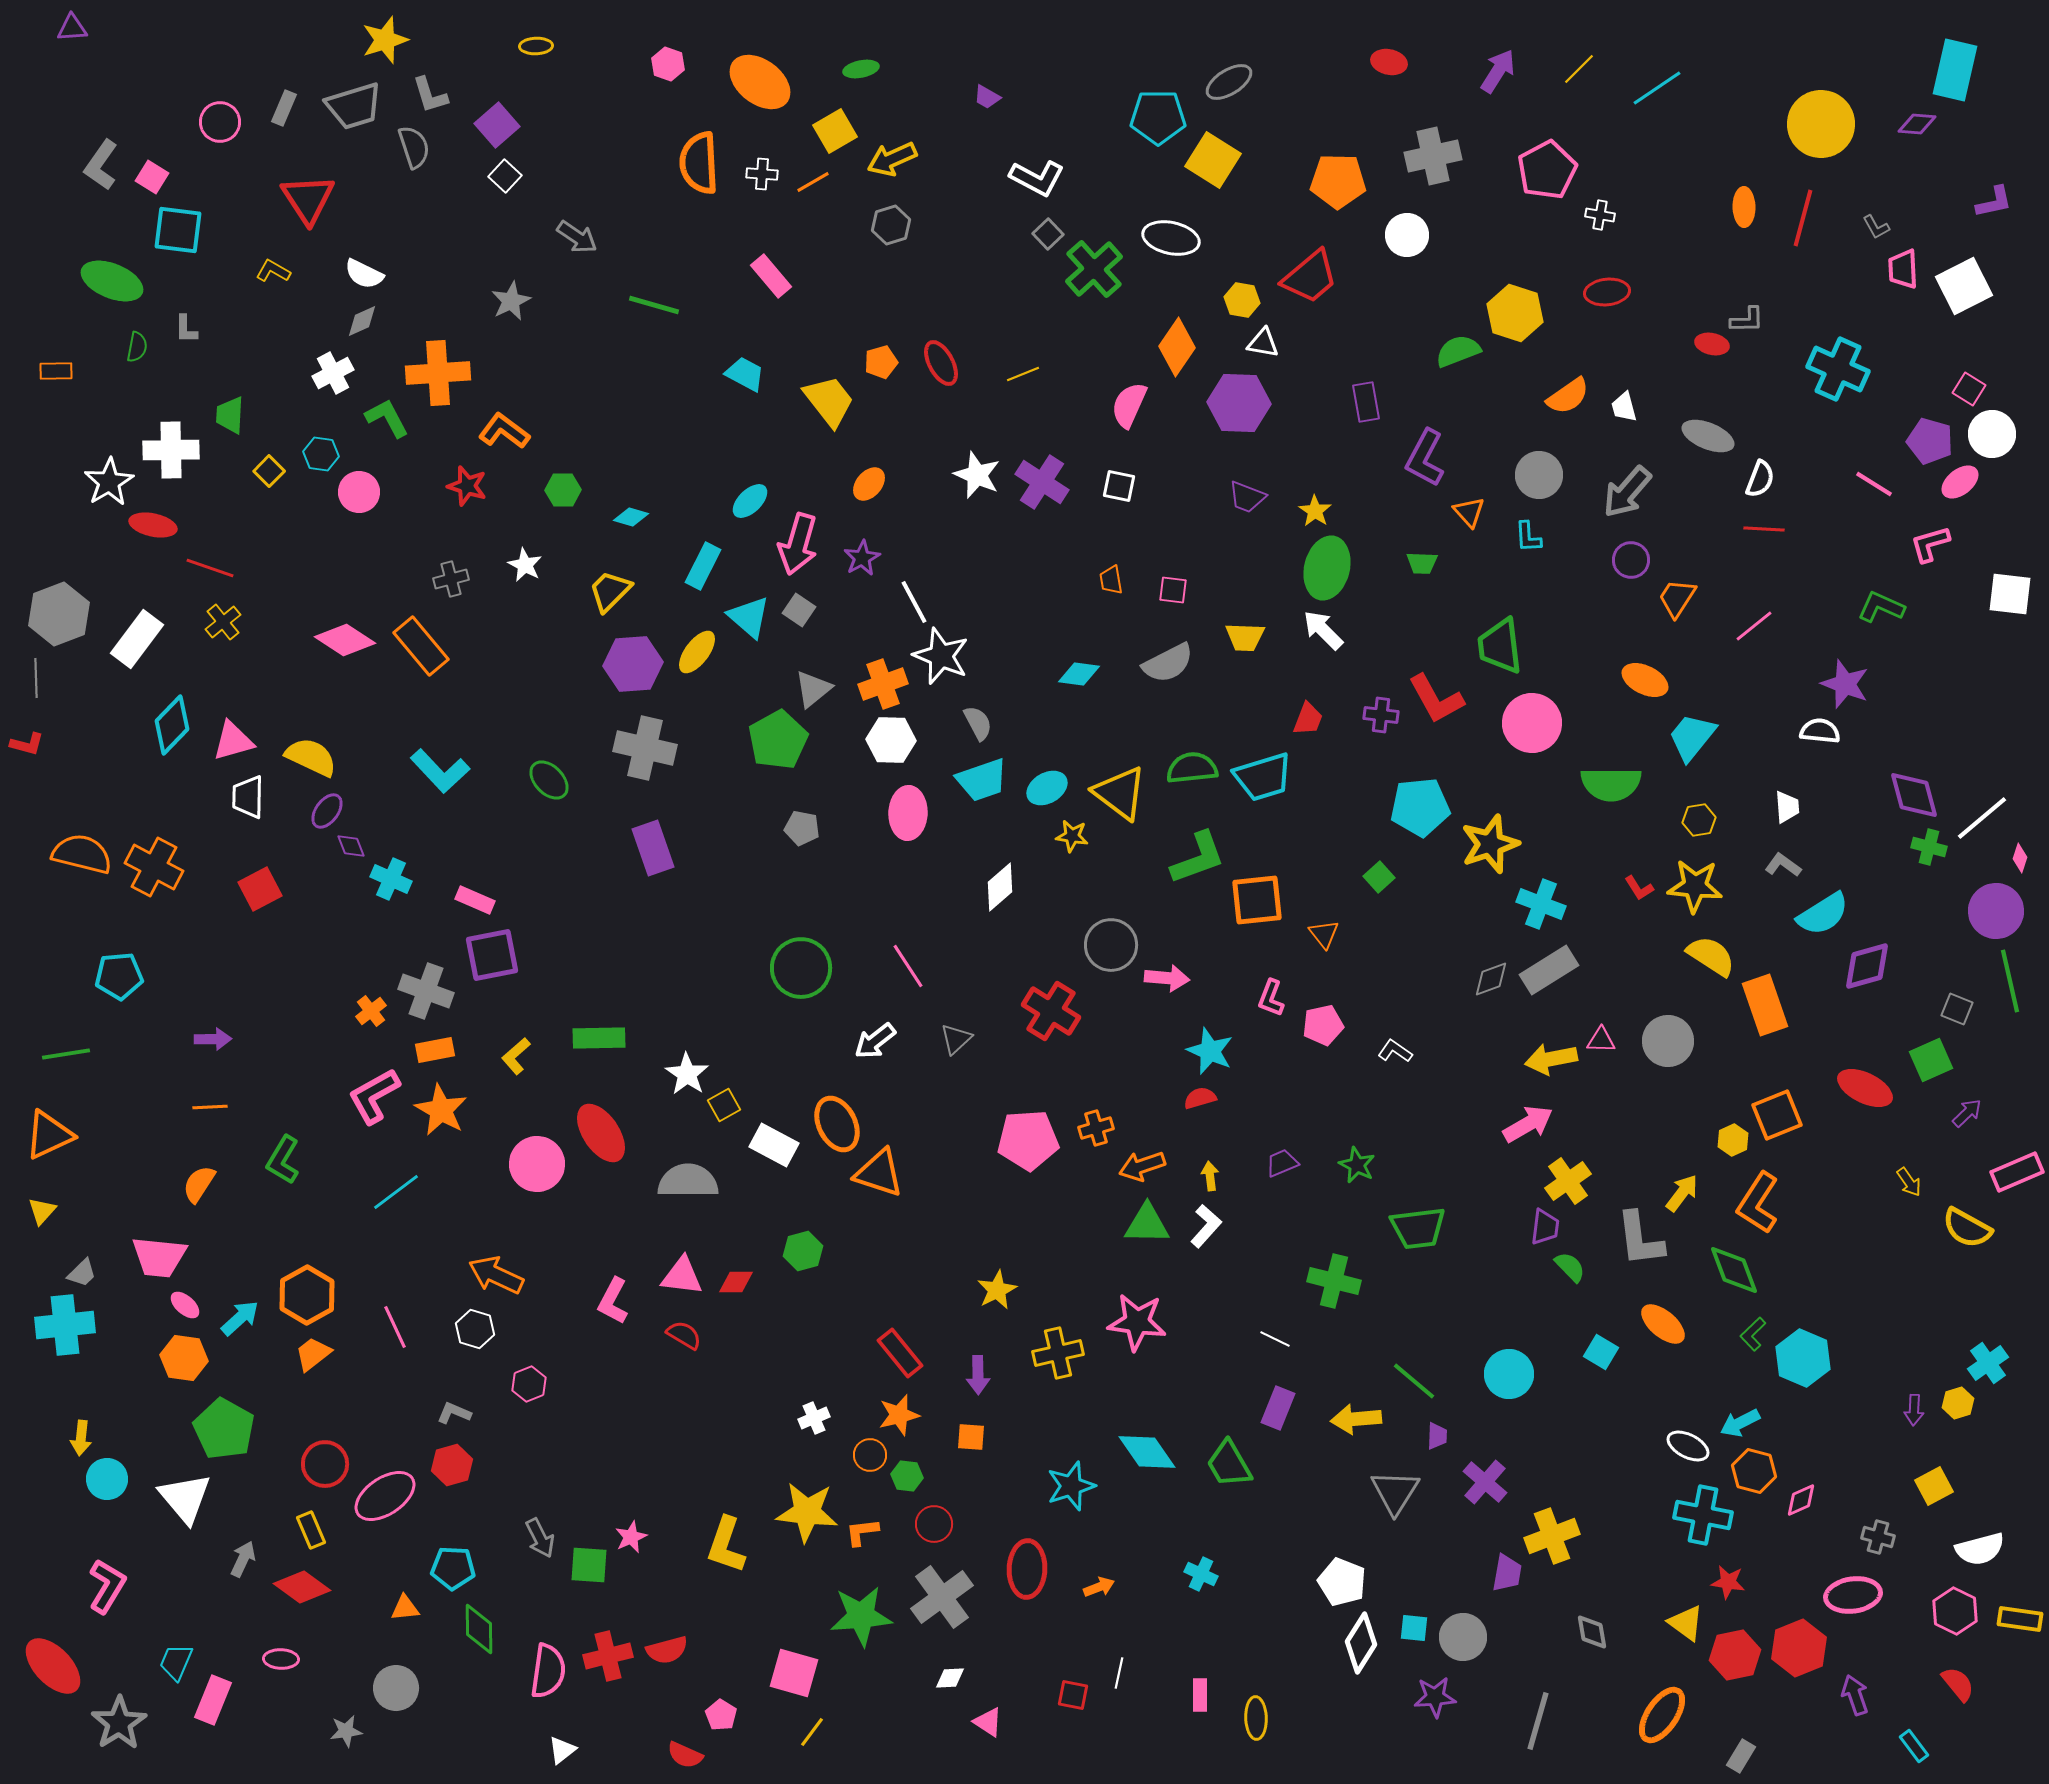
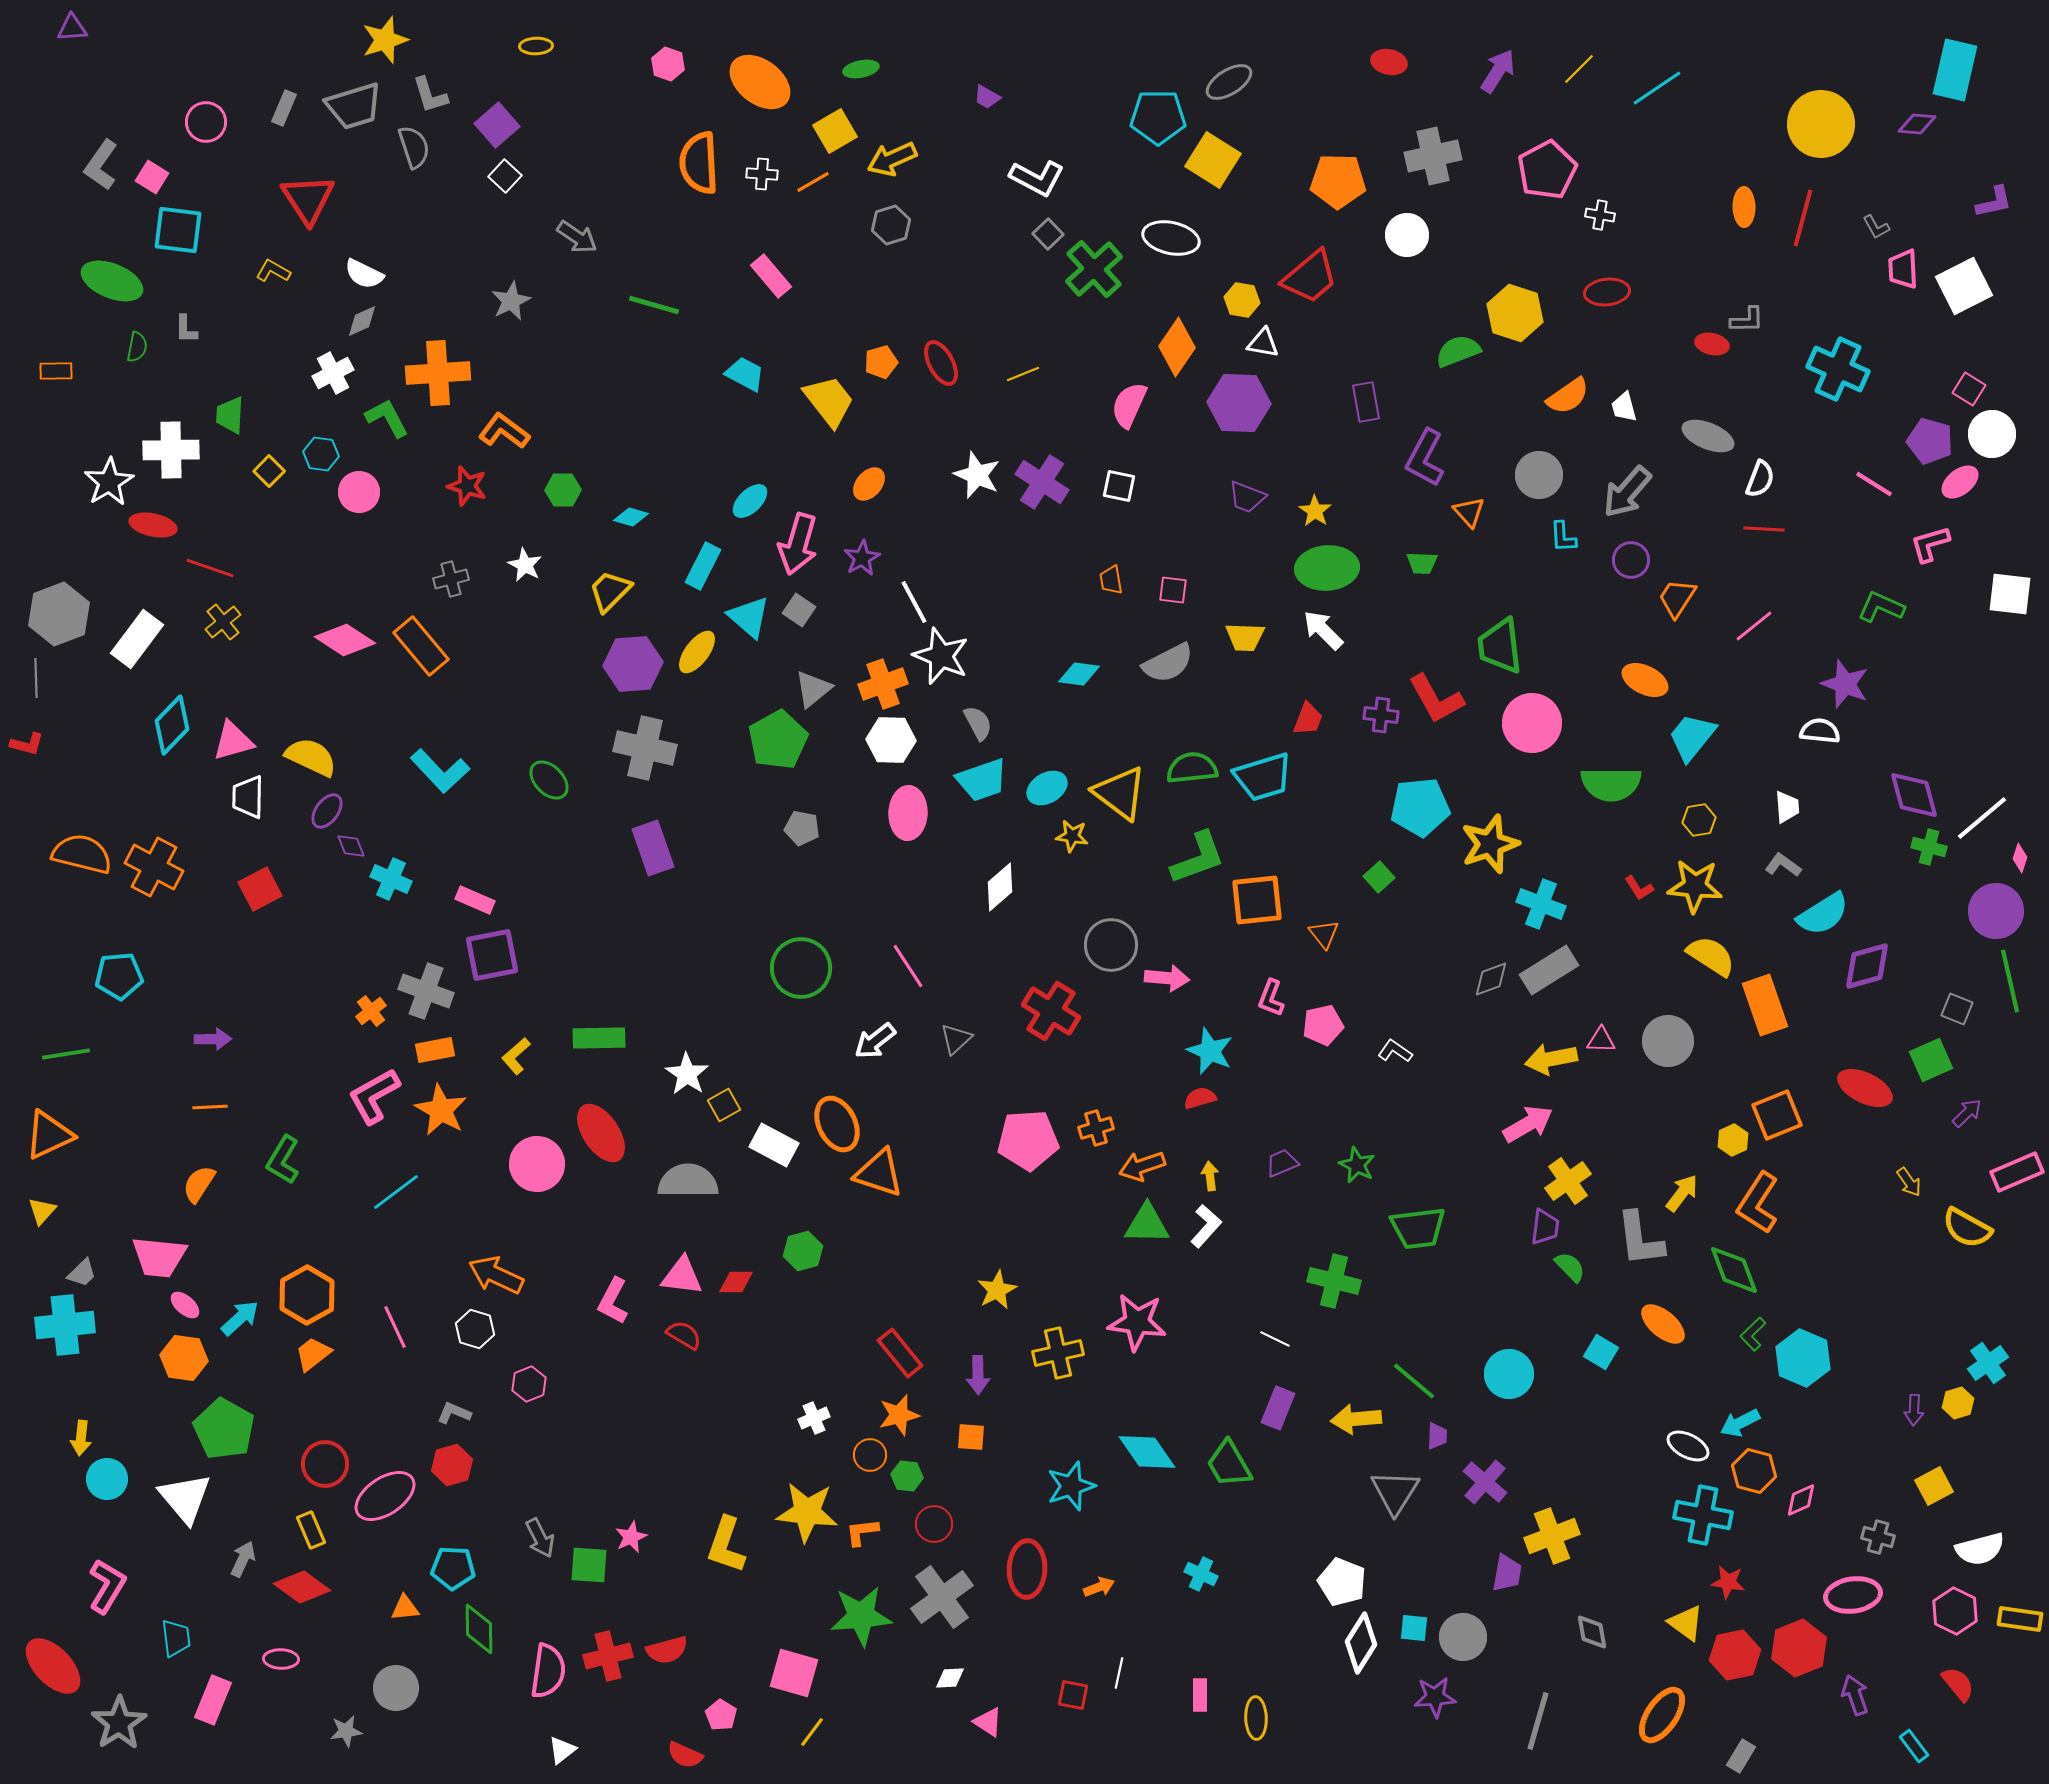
pink circle at (220, 122): moved 14 px left
cyan L-shape at (1528, 537): moved 35 px right
green ellipse at (1327, 568): rotated 72 degrees clockwise
cyan trapezoid at (176, 1662): moved 24 px up; rotated 150 degrees clockwise
